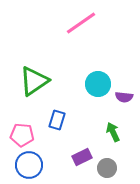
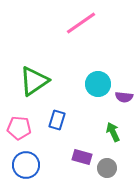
pink pentagon: moved 3 px left, 7 px up
purple rectangle: rotated 42 degrees clockwise
blue circle: moved 3 px left
